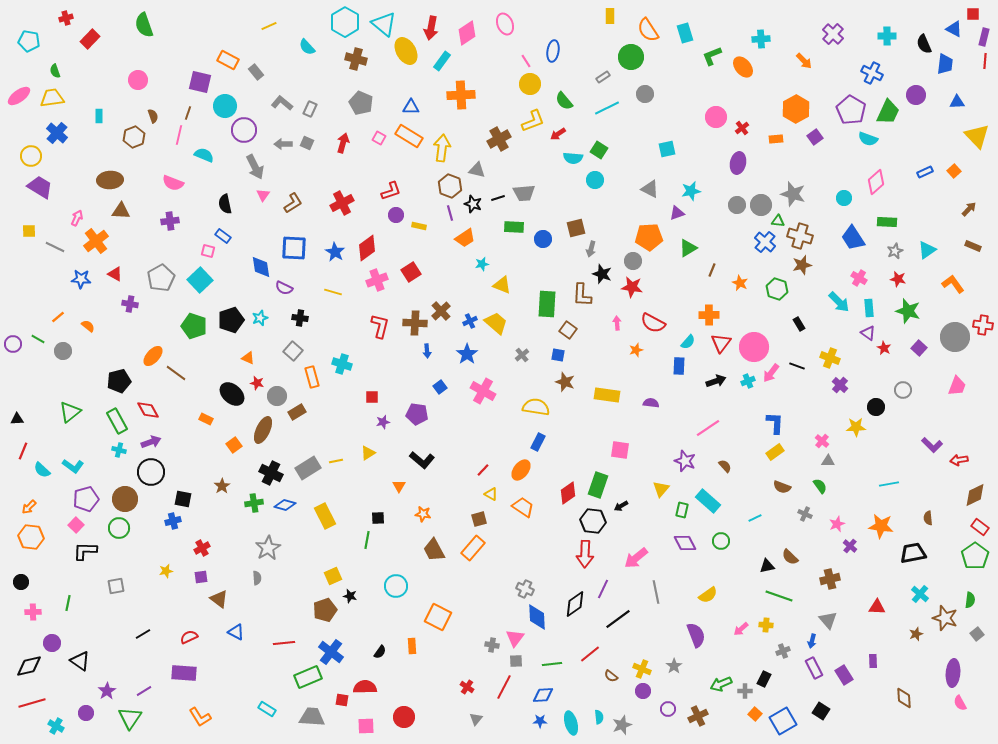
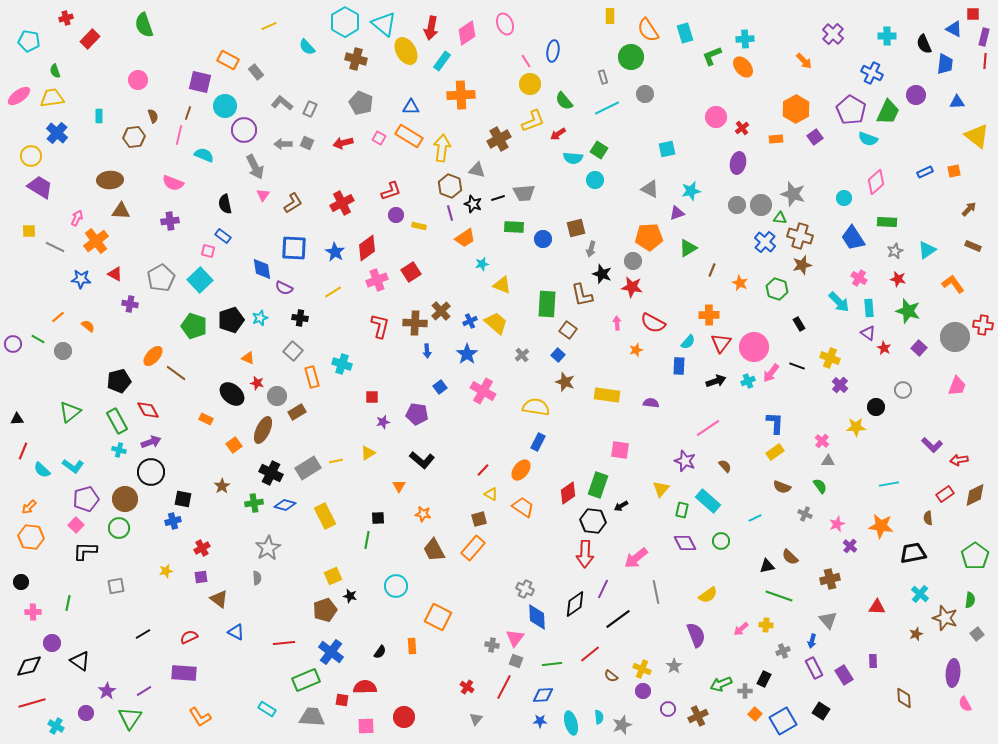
cyan cross at (761, 39): moved 16 px left
gray rectangle at (603, 77): rotated 72 degrees counterclockwise
yellow triangle at (977, 136): rotated 8 degrees counterclockwise
brown hexagon at (134, 137): rotated 15 degrees clockwise
red arrow at (343, 143): rotated 120 degrees counterclockwise
orange square at (954, 171): rotated 32 degrees clockwise
green triangle at (778, 221): moved 2 px right, 3 px up
blue diamond at (261, 267): moved 1 px right, 2 px down
yellow line at (333, 292): rotated 48 degrees counterclockwise
brown L-shape at (582, 295): rotated 15 degrees counterclockwise
blue square at (558, 355): rotated 32 degrees clockwise
red rectangle at (980, 527): moved 35 px left, 33 px up; rotated 72 degrees counterclockwise
gray square at (516, 661): rotated 24 degrees clockwise
green rectangle at (308, 677): moved 2 px left, 3 px down
pink semicircle at (960, 703): moved 5 px right, 1 px down
